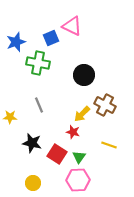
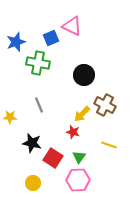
red square: moved 4 px left, 4 px down
